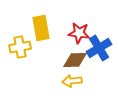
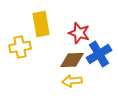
yellow rectangle: moved 4 px up
red star: rotated 10 degrees clockwise
blue cross: moved 6 px down
brown diamond: moved 3 px left
